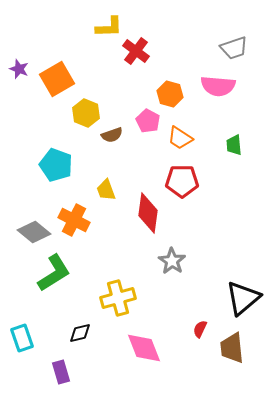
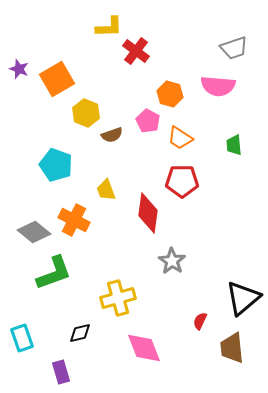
green L-shape: rotated 12 degrees clockwise
red semicircle: moved 8 px up
